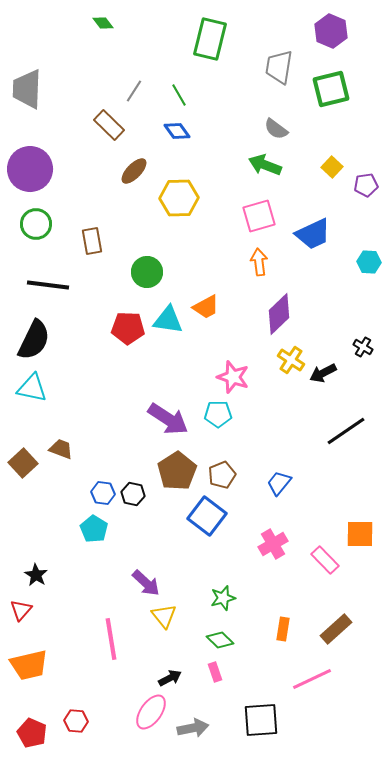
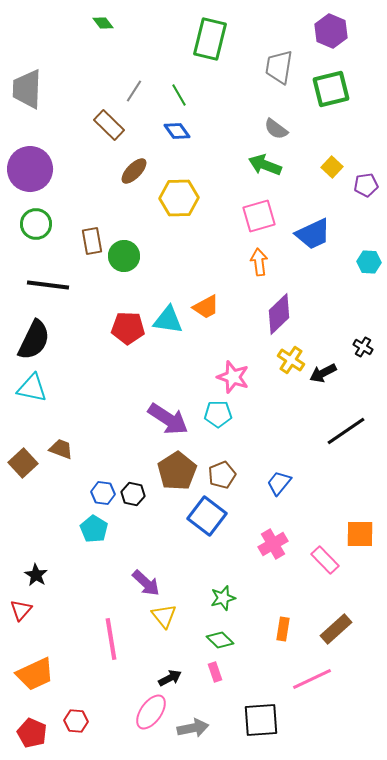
green circle at (147, 272): moved 23 px left, 16 px up
orange trapezoid at (29, 665): moved 6 px right, 9 px down; rotated 12 degrees counterclockwise
